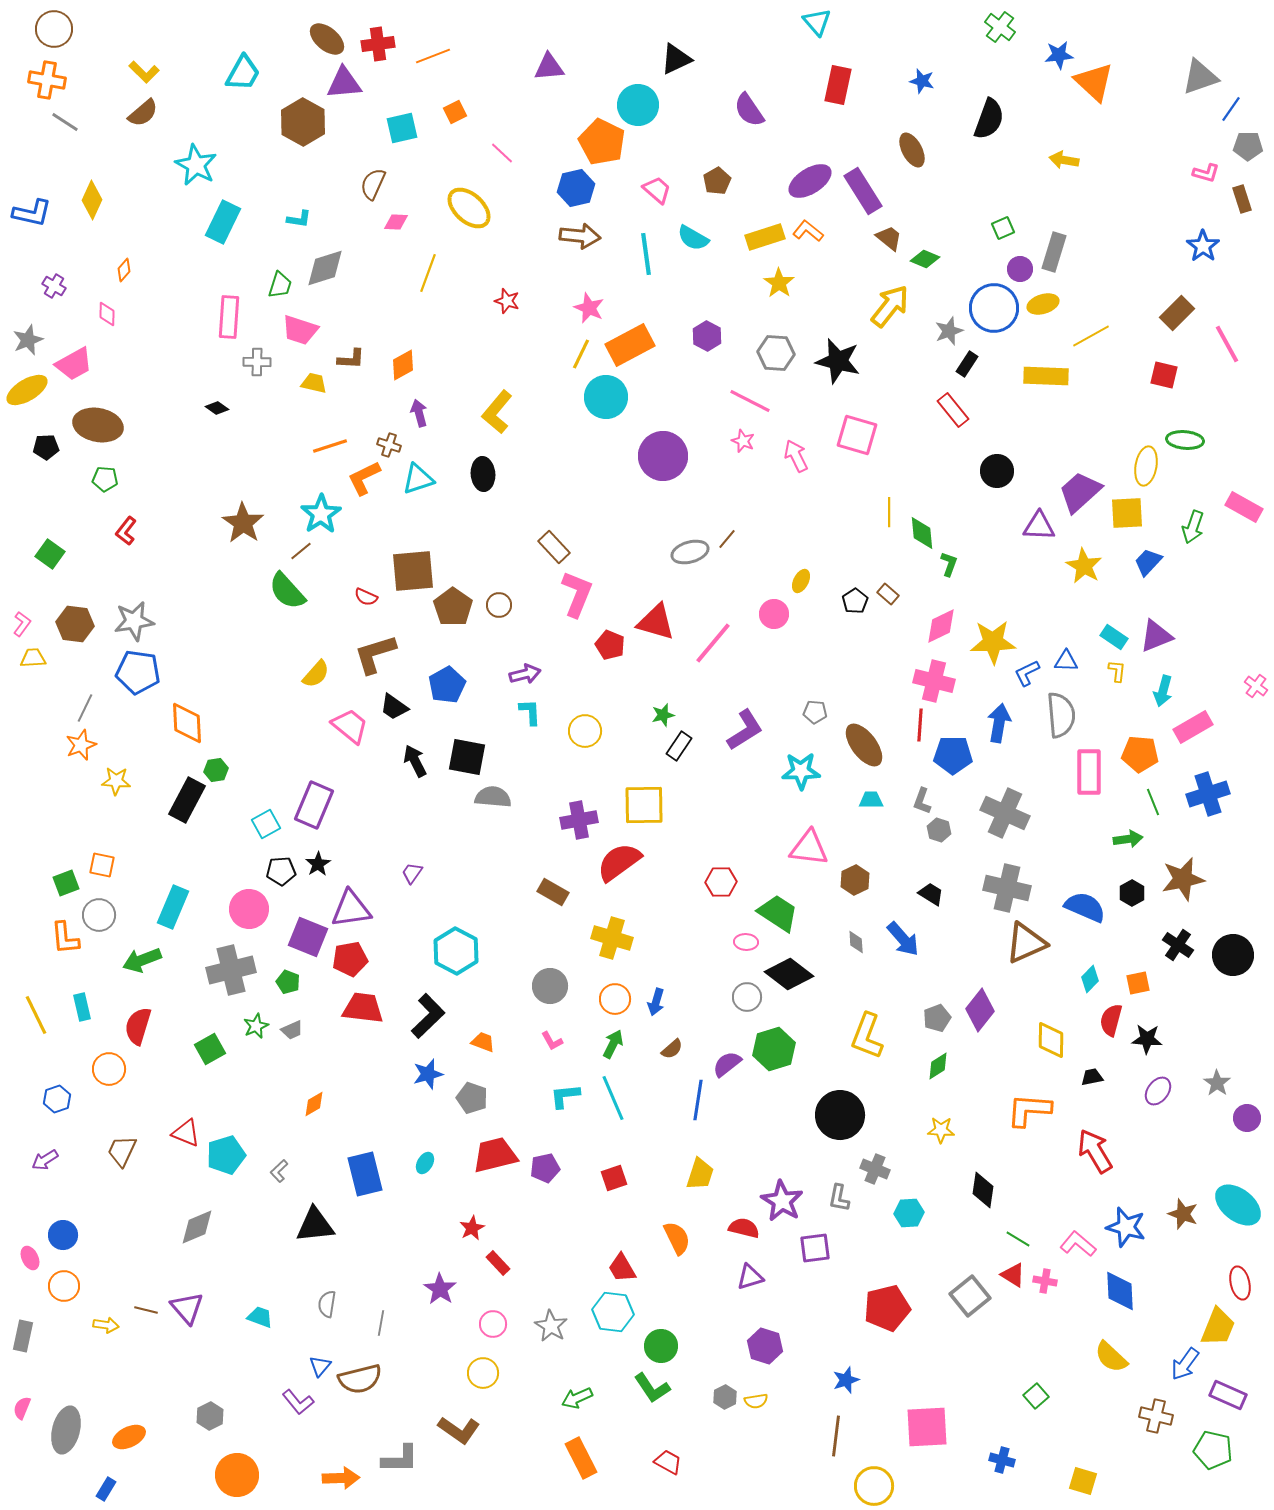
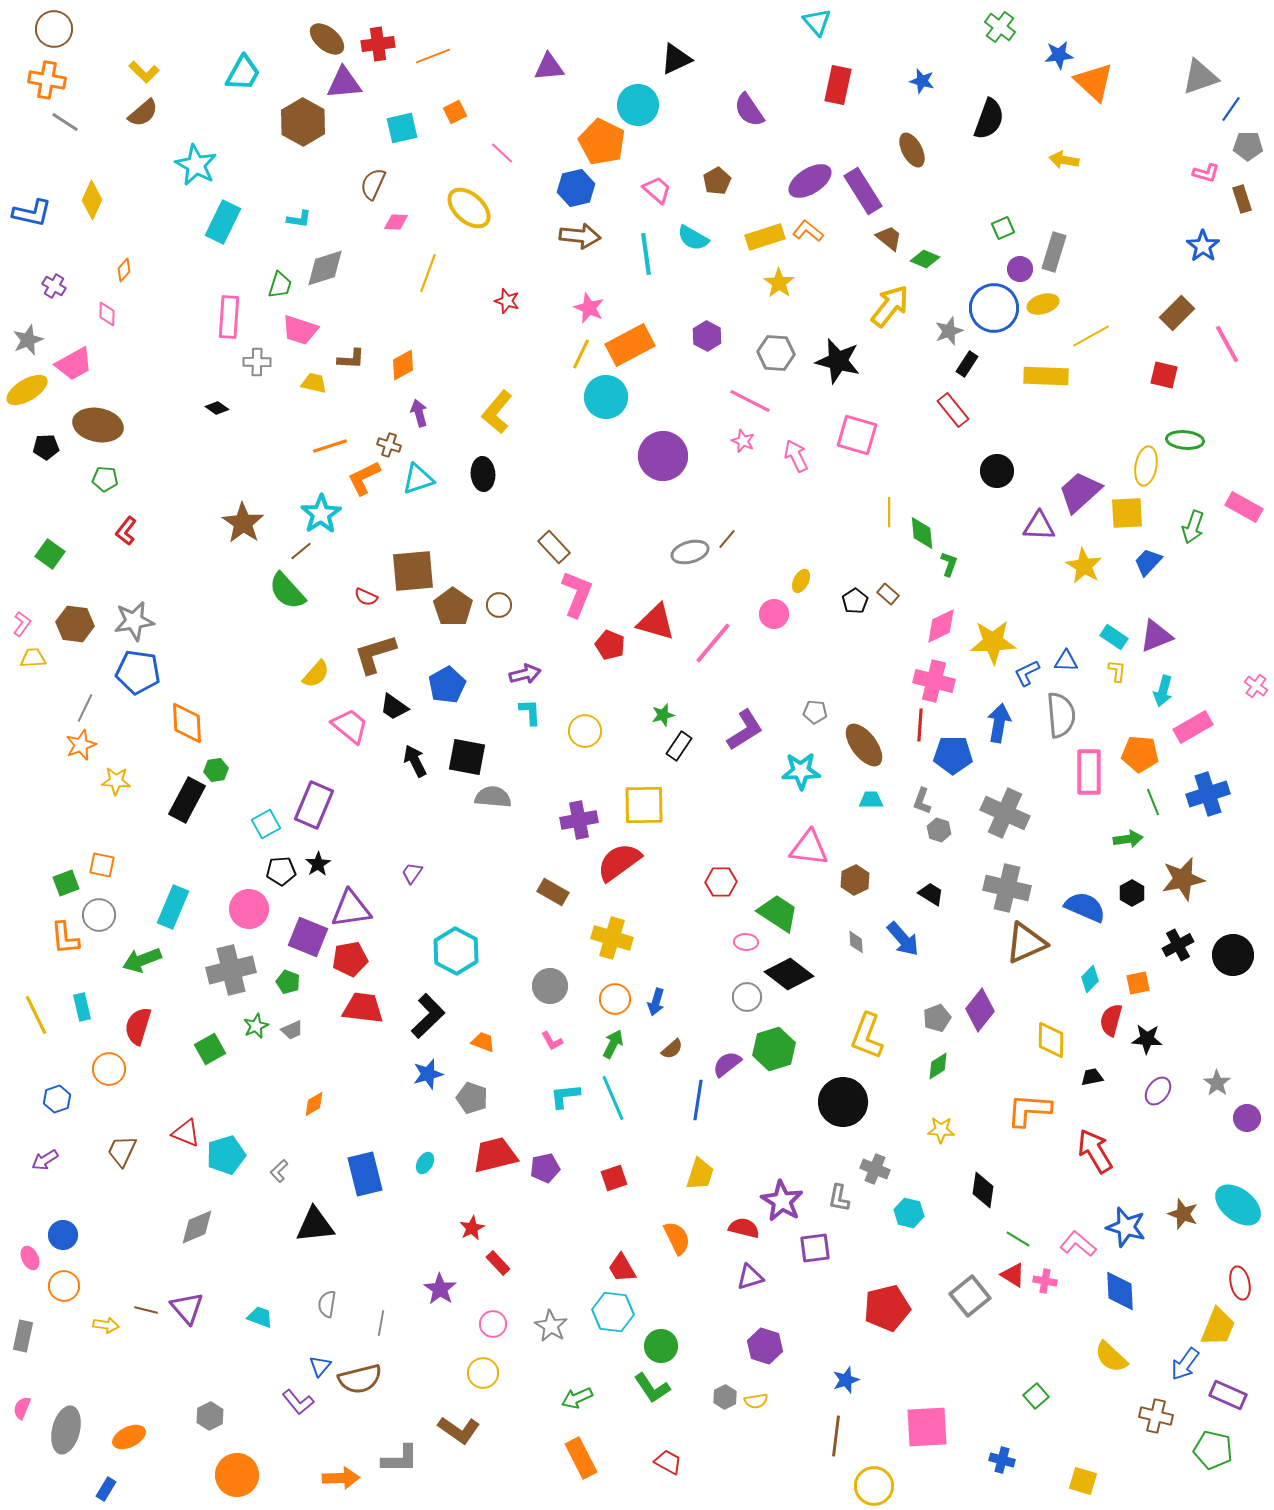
black cross at (1178, 945): rotated 28 degrees clockwise
black circle at (840, 1115): moved 3 px right, 13 px up
cyan hexagon at (909, 1213): rotated 16 degrees clockwise
